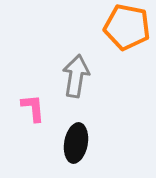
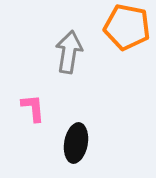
gray arrow: moved 7 px left, 24 px up
